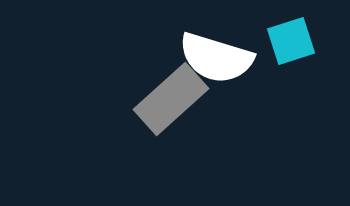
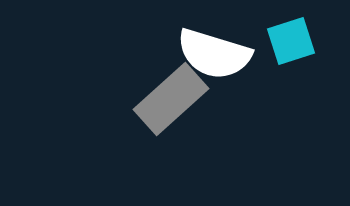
white semicircle: moved 2 px left, 4 px up
